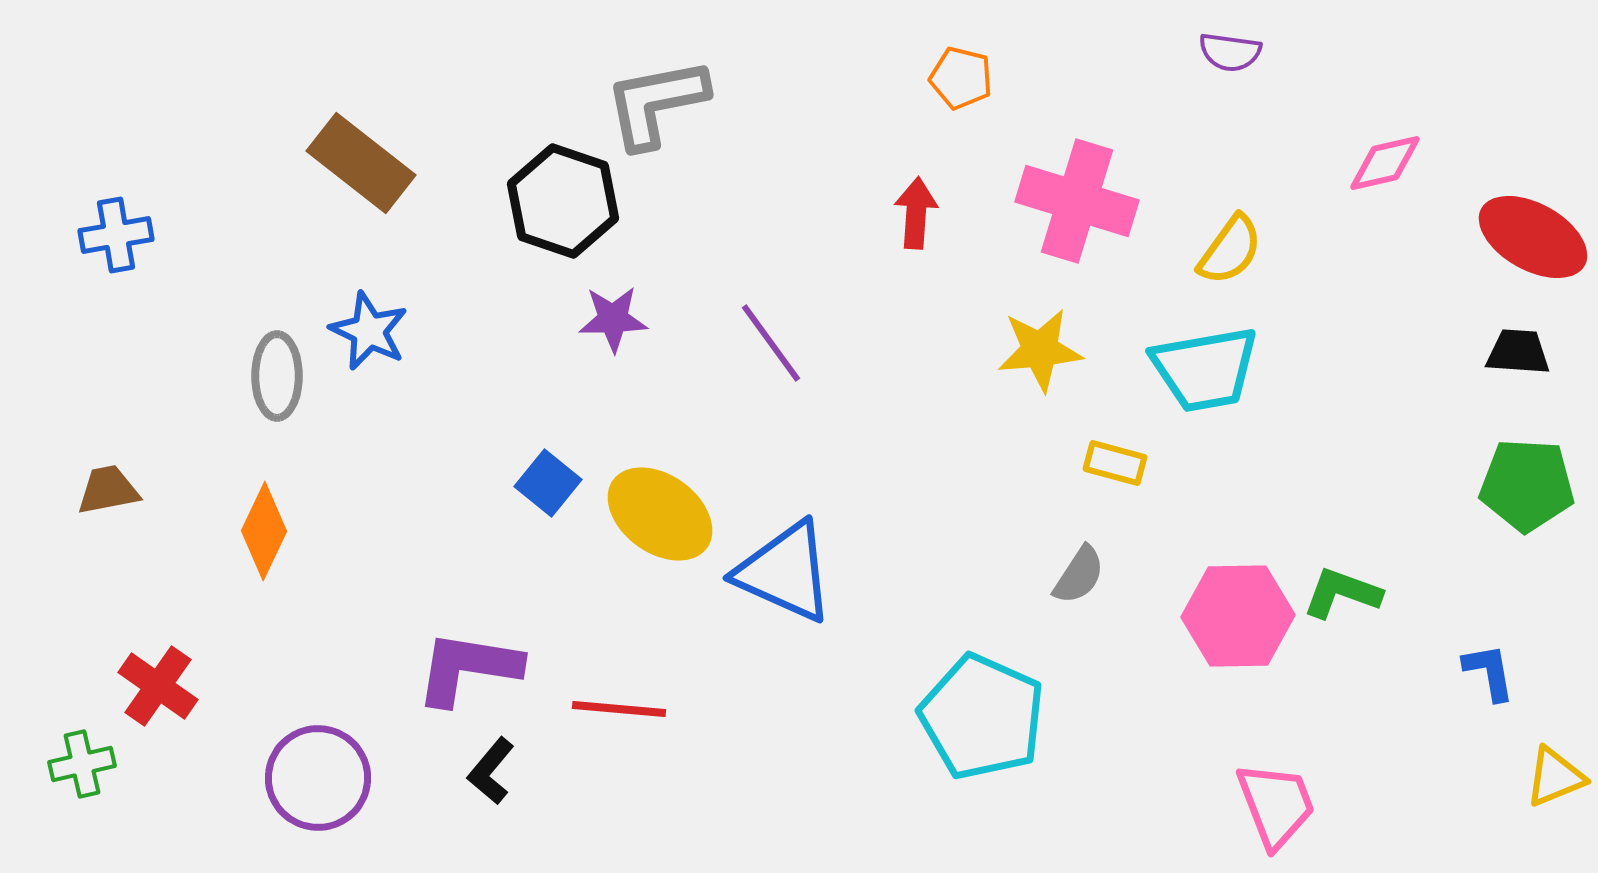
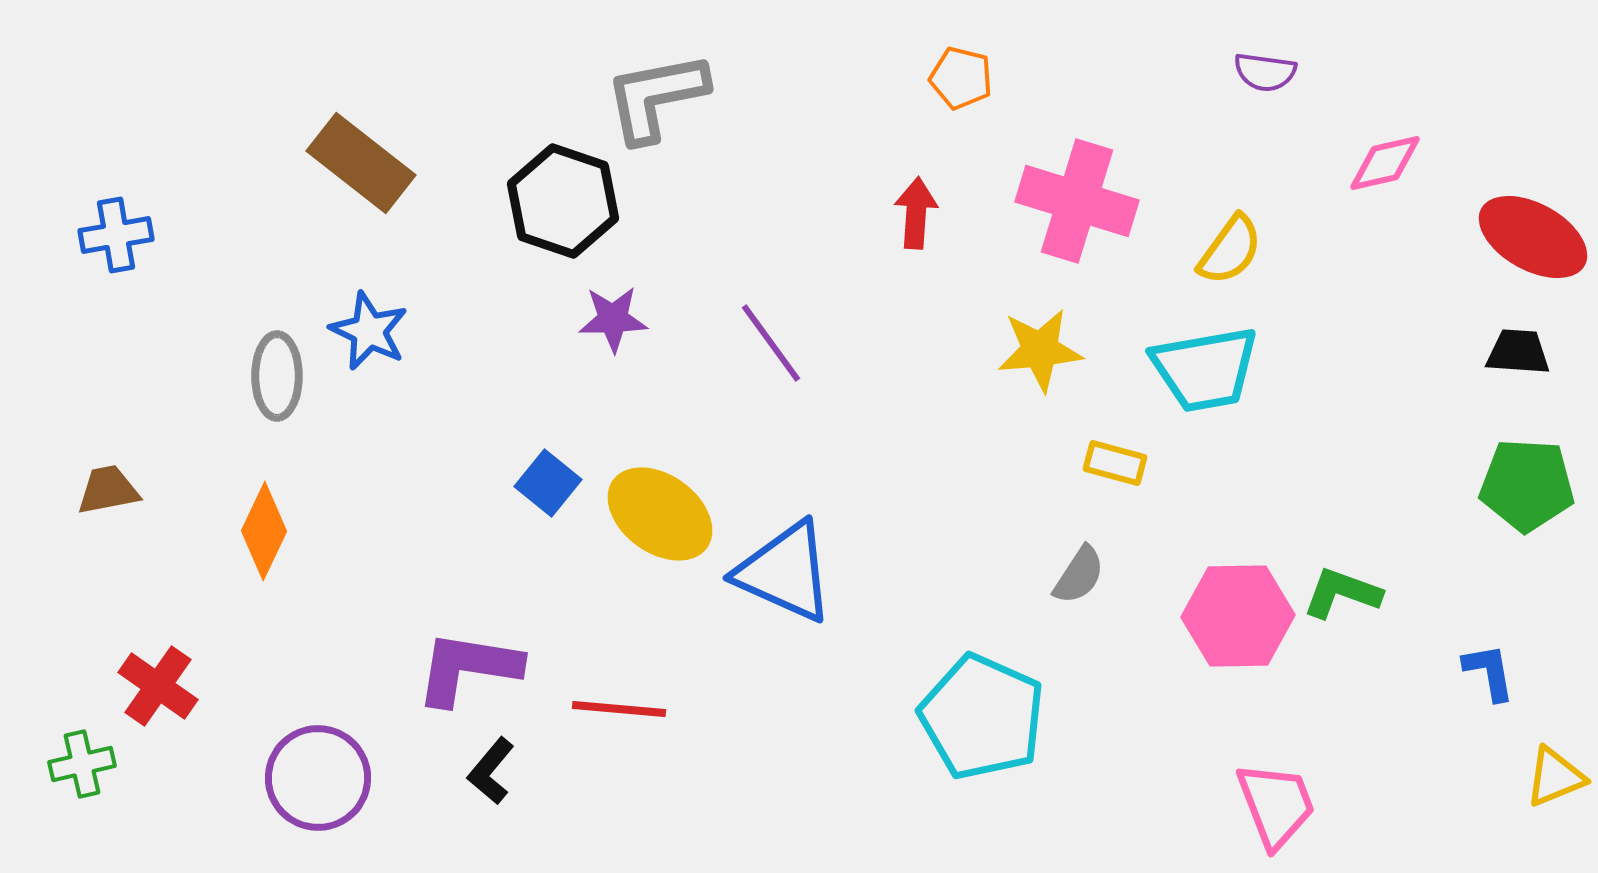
purple semicircle: moved 35 px right, 20 px down
gray L-shape: moved 6 px up
